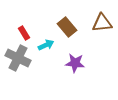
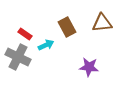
brown rectangle: rotated 12 degrees clockwise
red rectangle: moved 1 px right, 1 px down; rotated 24 degrees counterclockwise
gray cross: moved 1 px up
purple star: moved 14 px right, 4 px down
